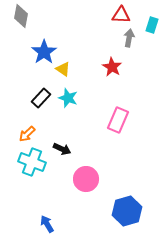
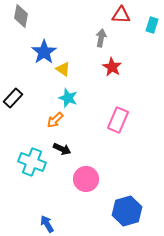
gray arrow: moved 28 px left
black rectangle: moved 28 px left
orange arrow: moved 28 px right, 14 px up
